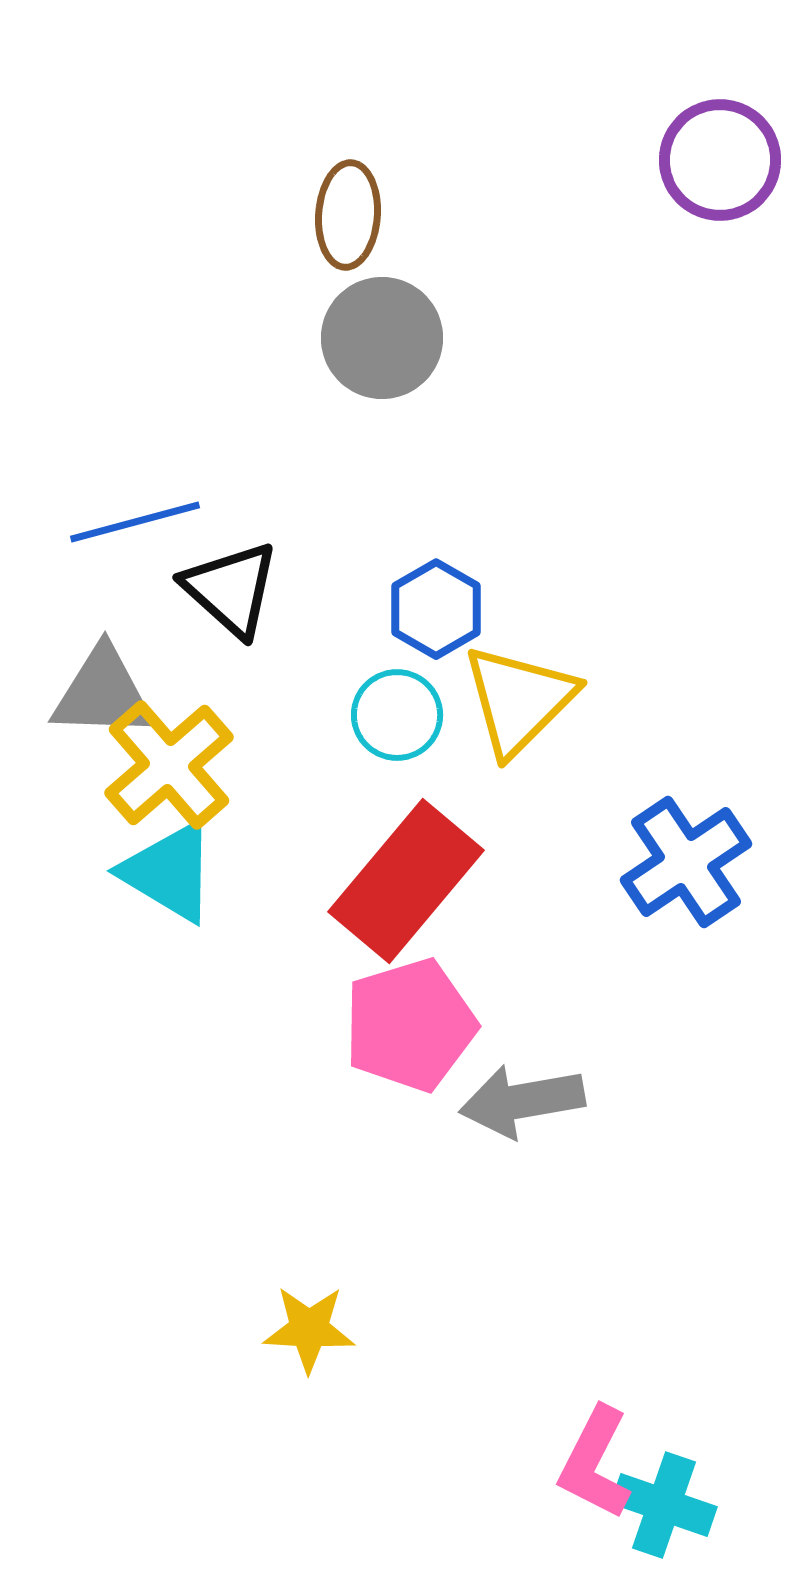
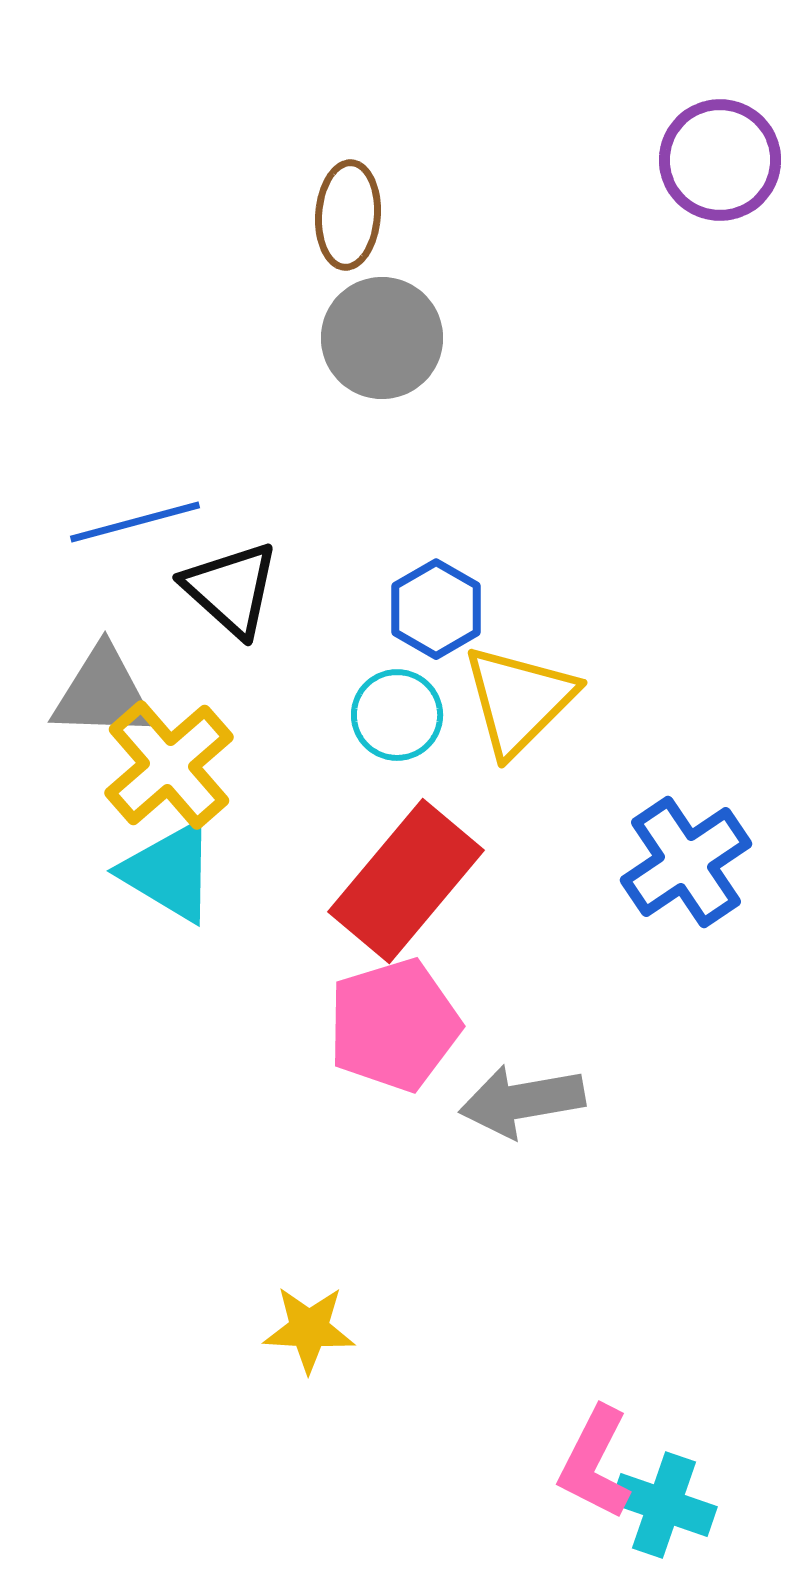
pink pentagon: moved 16 px left
